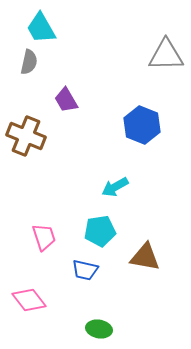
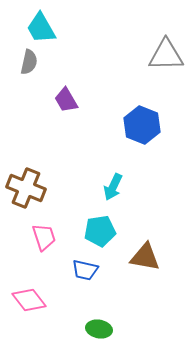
brown cross: moved 52 px down
cyan arrow: moved 2 px left; rotated 36 degrees counterclockwise
